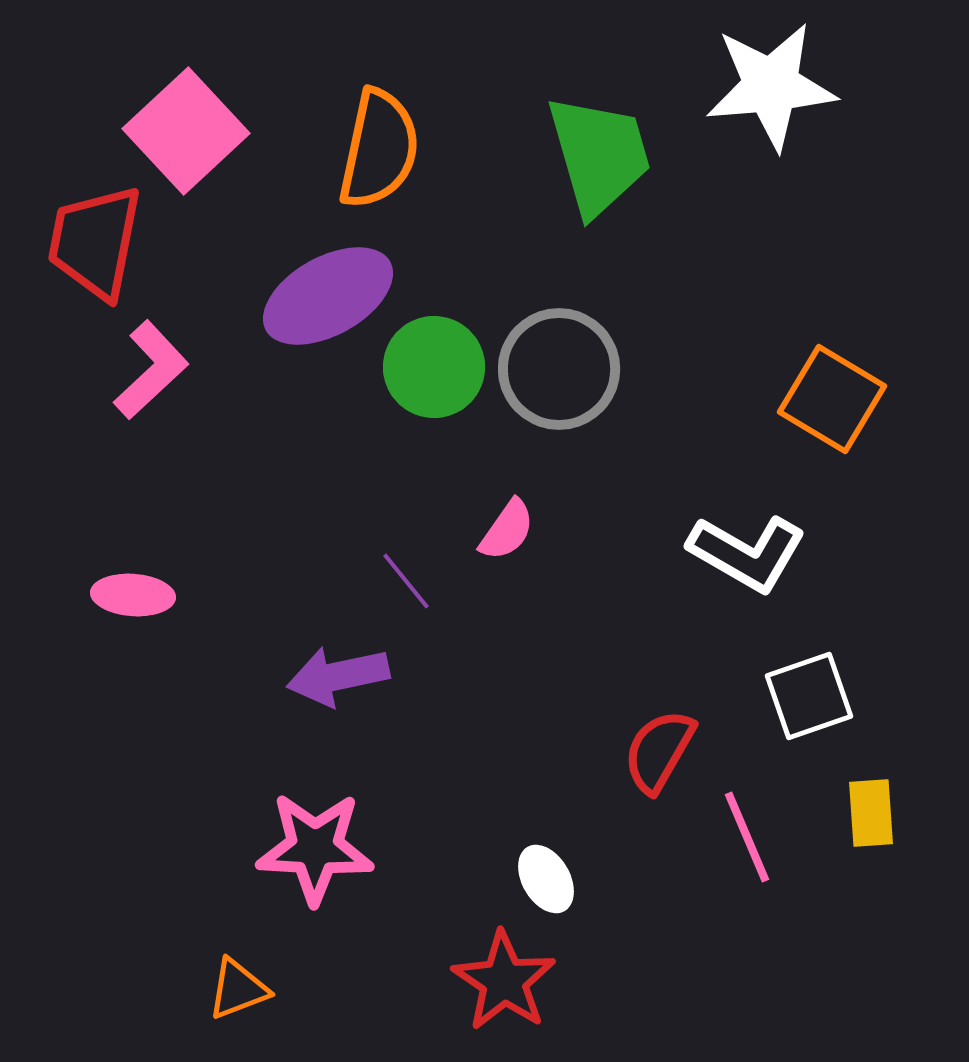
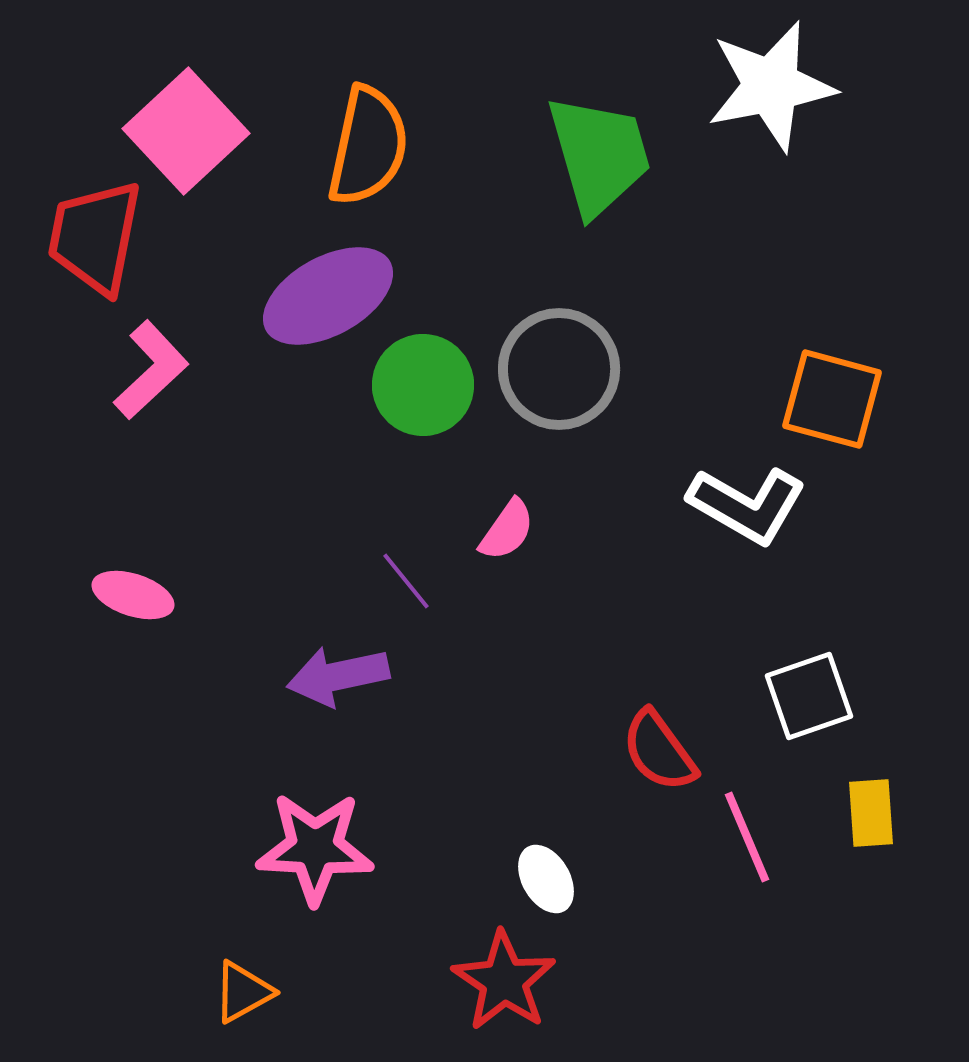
white star: rotated 6 degrees counterclockwise
orange semicircle: moved 11 px left, 3 px up
red trapezoid: moved 5 px up
green circle: moved 11 px left, 18 px down
orange square: rotated 16 degrees counterclockwise
white L-shape: moved 48 px up
pink ellipse: rotated 14 degrees clockwise
red semicircle: rotated 66 degrees counterclockwise
orange triangle: moved 5 px right, 3 px down; rotated 8 degrees counterclockwise
